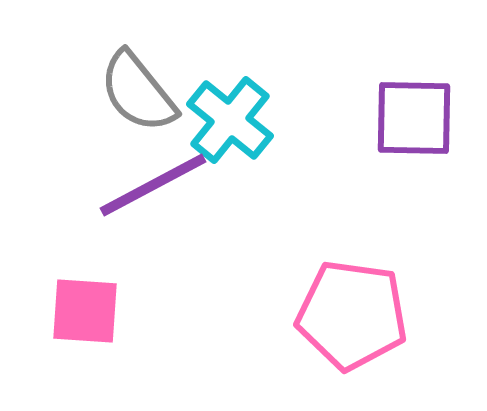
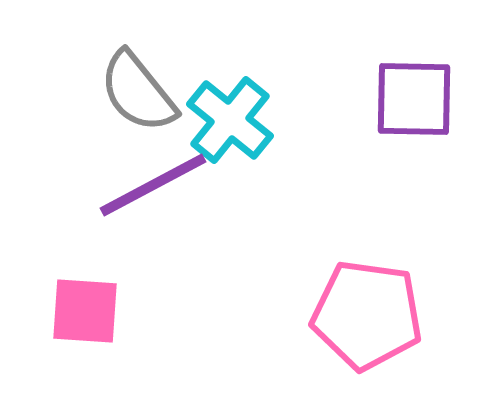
purple square: moved 19 px up
pink pentagon: moved 15 px right
